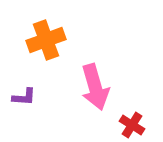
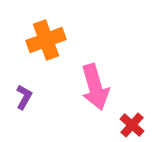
purple L-shape: rotated 65 degrees counterclockwise
red cross: rotated 10 degrees clockwise
